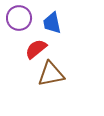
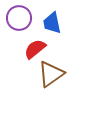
red semicircle: moved 1 px left
brown triangle: rotated 24 degrees counterclockwise
